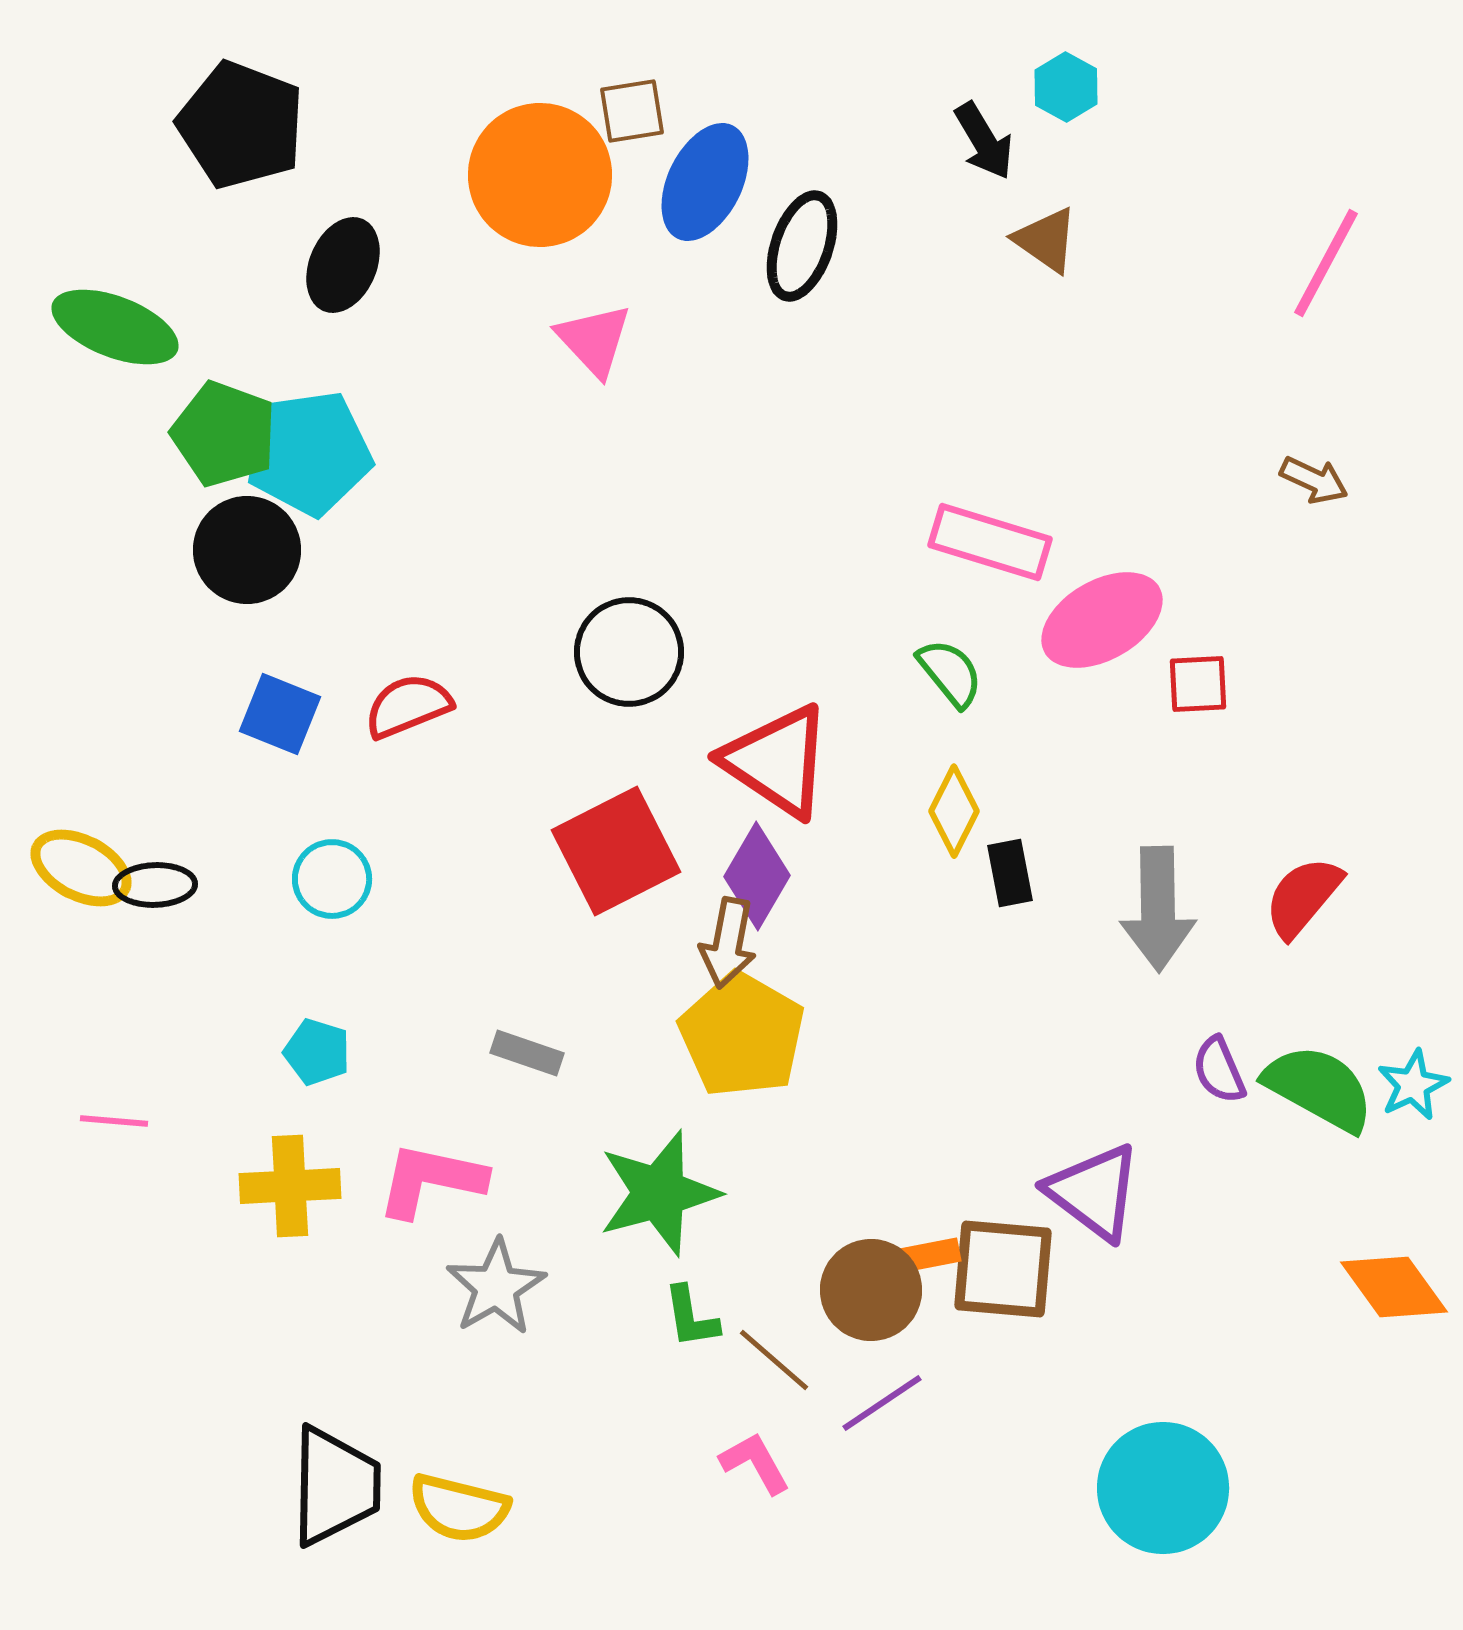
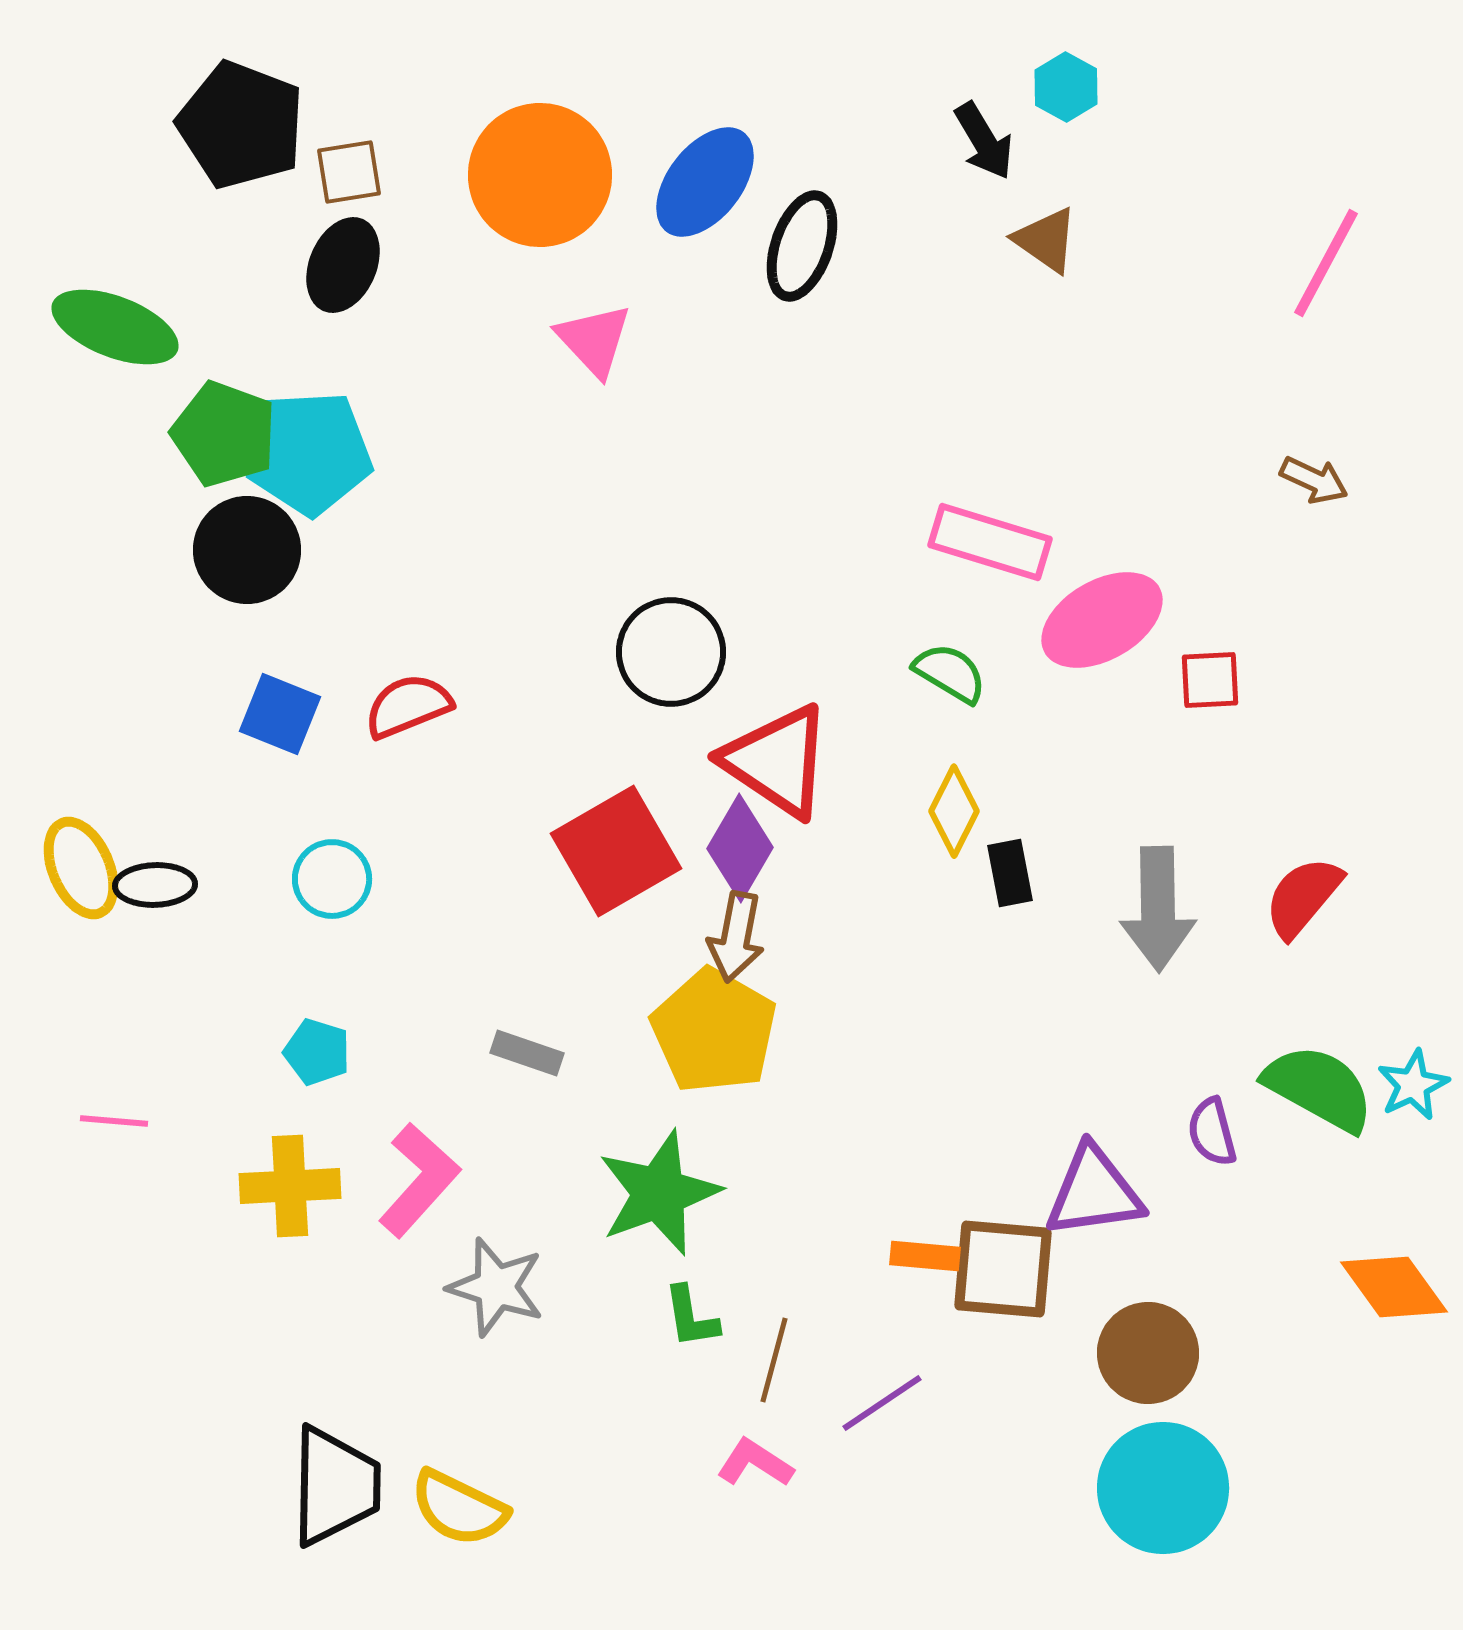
brown square at (632, 111): moved 283 px left, 61 px down
blue ellipse at (705, 182): rotated 12 degrees clockwise
cyan pentagon at (309, 453): rotated 5 degrees clockwise
black circle at (629, 652): moved 42 px right
green semicircle at (950, 673): rotated 20 degrees counterclockwise
red square at (1198, 684): moved 12 px right, 4 px up
red square at (616, 851): rotated 3 degrees counterclockwise
yellow ellipse at (81, 868): rotated 40 degrees clockwise
purple diamond at (757, 876): moved 17 px left, 28 px up
brown arrow at (728, 943): moved 8 px right, 6 px up
yellow pentagon at (742, 1035): moved 28 px left, 4 px up
purple semicircle at (1219, 1070): moved 7 px left, 62 px down; rotated 8 degrees clockwise
pink L-shape at (431, 1180): moved 12 px left; rotated 120 degrees clockwise
purple triangle at (1094, 1192): rotated 45 degrees counterclockwise
green star at (659, 1193): rotated 5 degrees counterclockwise
orange rectangle at (925, 1256): rotated 16 degrees clockwise
gray star at (496, 1287): rotated 24 degrees counterclockwise
brown circle at (871, 1290): moved 277 px right, 63 px down
brown line at (774, 1360): rotated 64 degrees clockwise
pink L-shape at (755, 1463): rotated 28 degrees counterclockwise
yellow semicircle at (459, 1508): rotated 12 degrees clockwise
